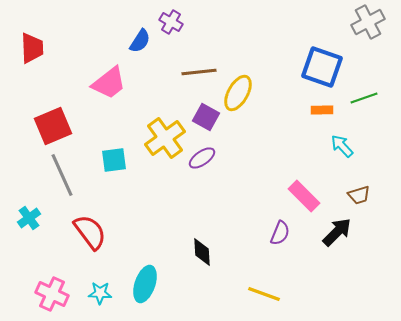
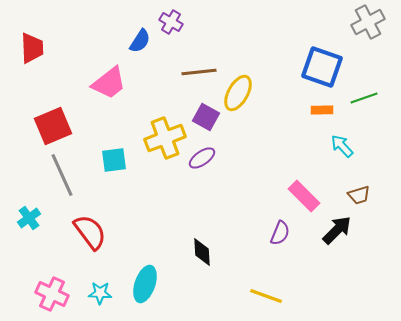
yellow cross: rotated 15 degrees clockwise
black arrow: moved 2 px up
yellow line: moved 2 px right, 2 px down
